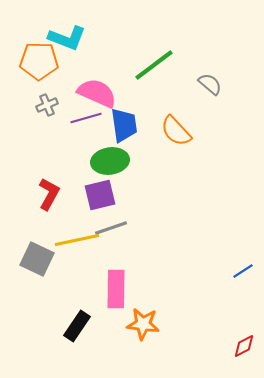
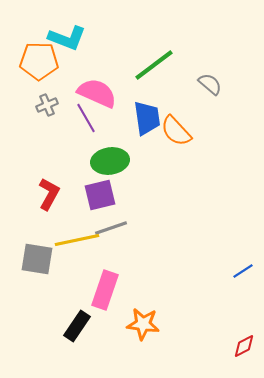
purple line: rotated 76 degrees clockwise
blue trapezoid: moved 23 px right, 7 px up
gray square: rotated 16 degrees counterclockwise
pink rectangle: moved 11 px left, 1 px down; rotated 18 degrees clockwise
